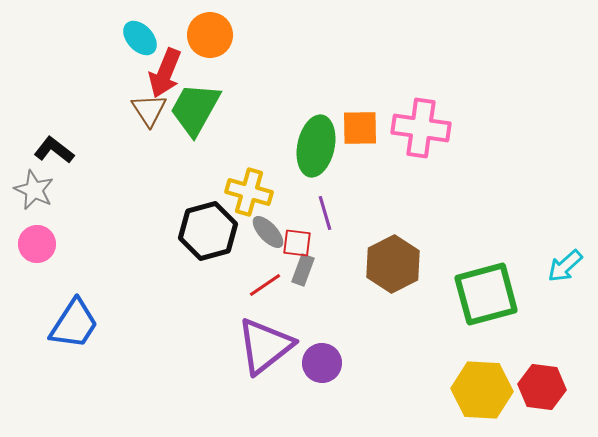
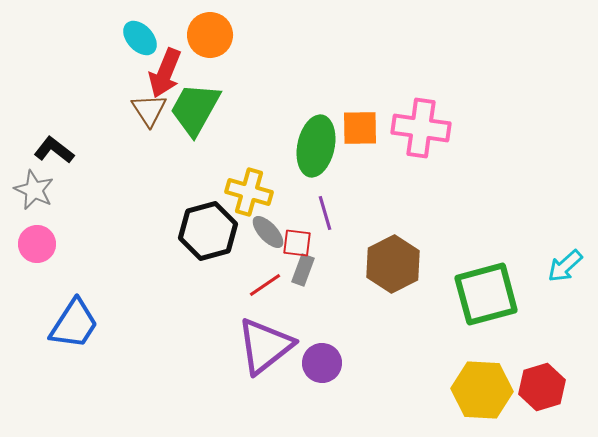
red hexagon: rotated 24 degrees counterclockwise
